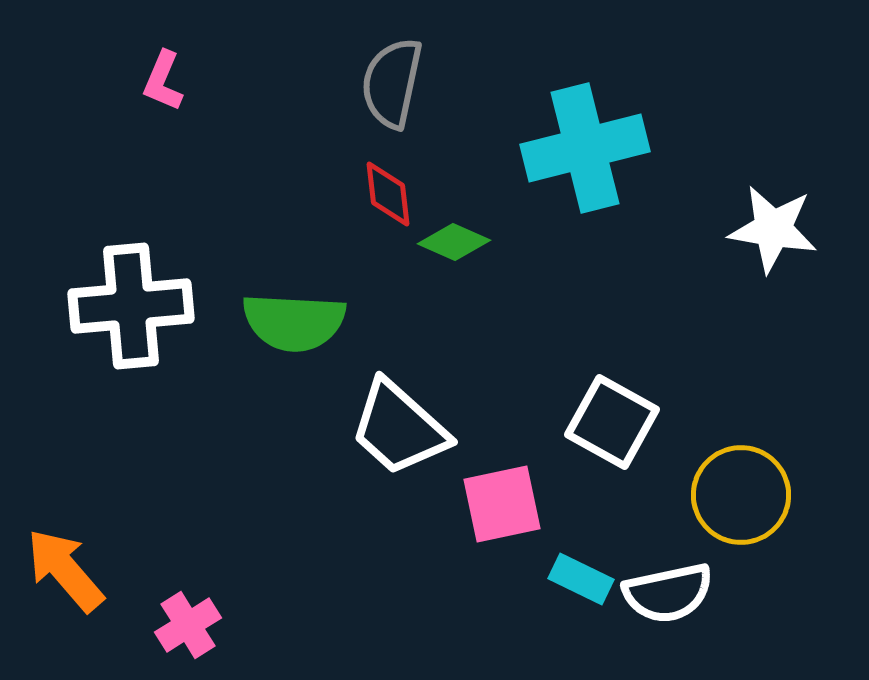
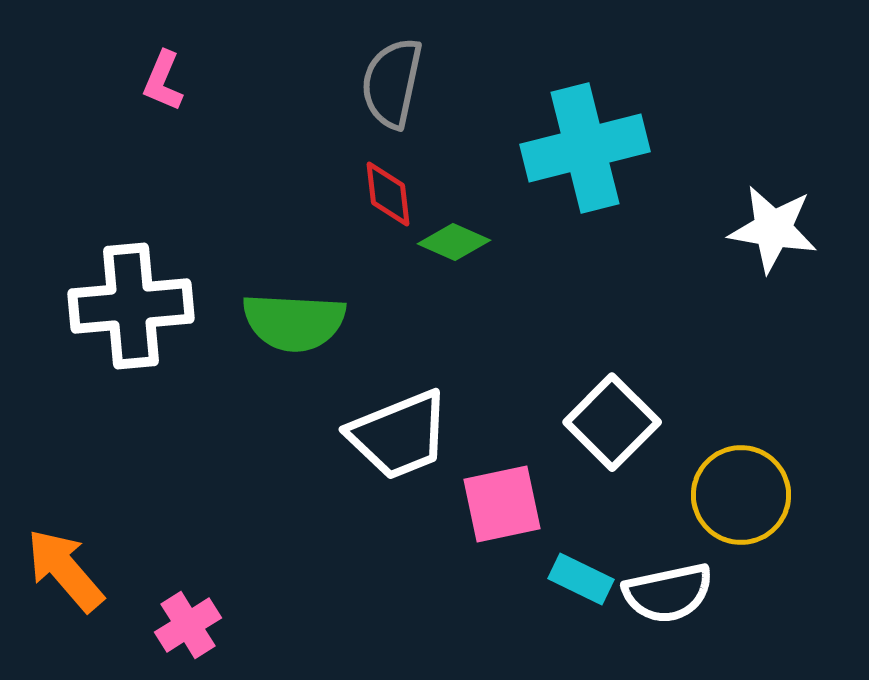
white square: rotated 16 degrees clockwise
white trapezoid: moved 7 px down; rotated 64 degrees counterclockwise
